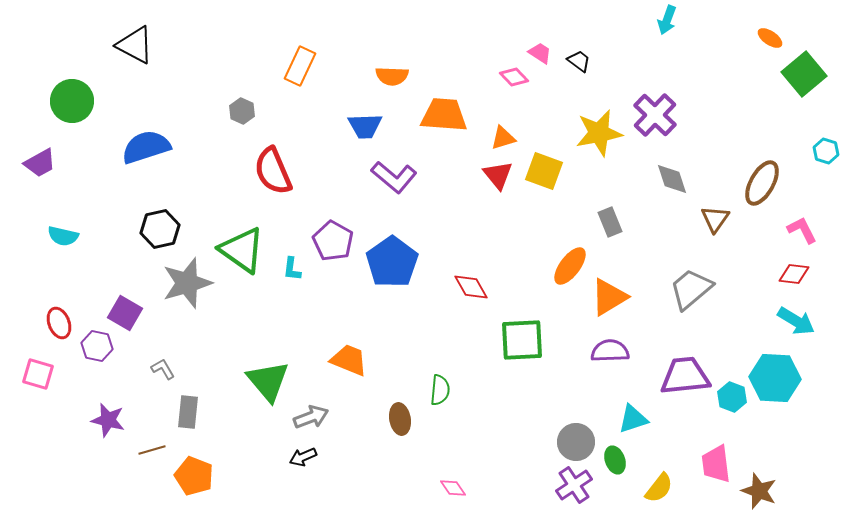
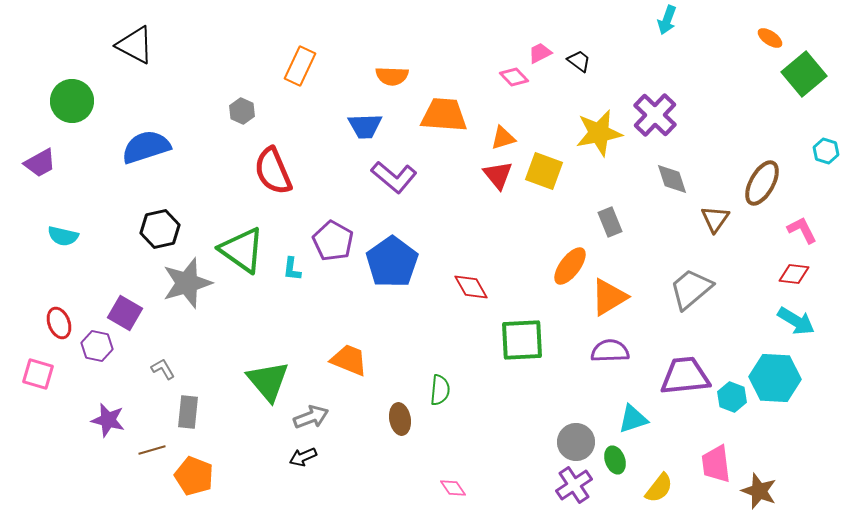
pink trapezoid at (540, 53): rotated 60 degrees counterclockwise
